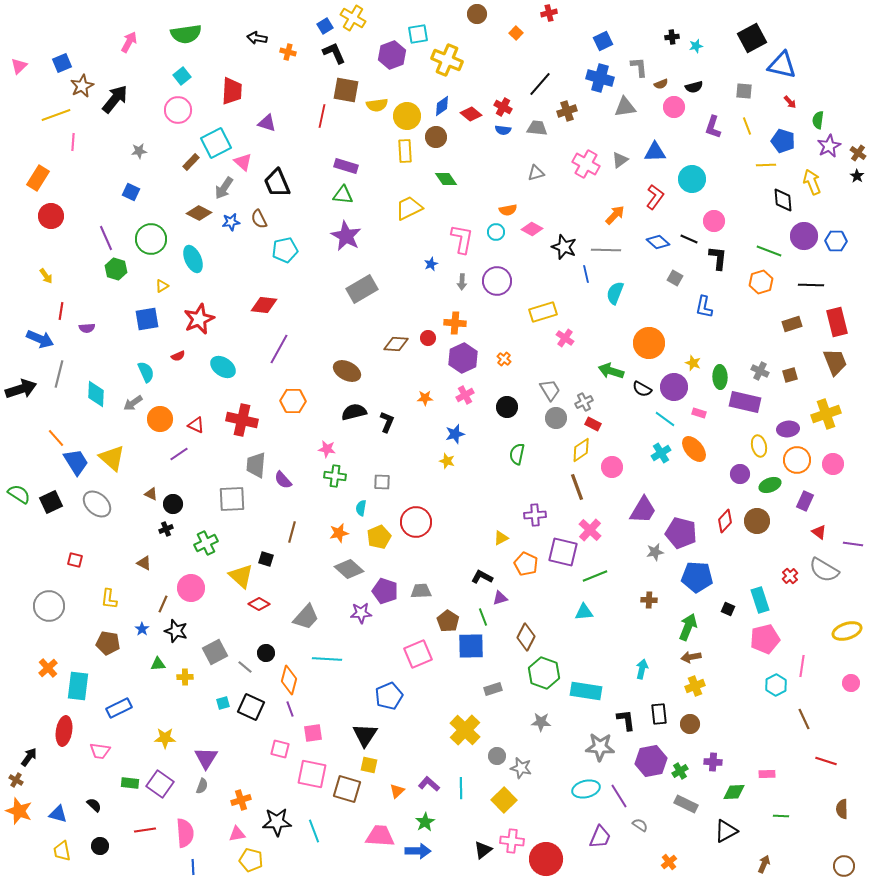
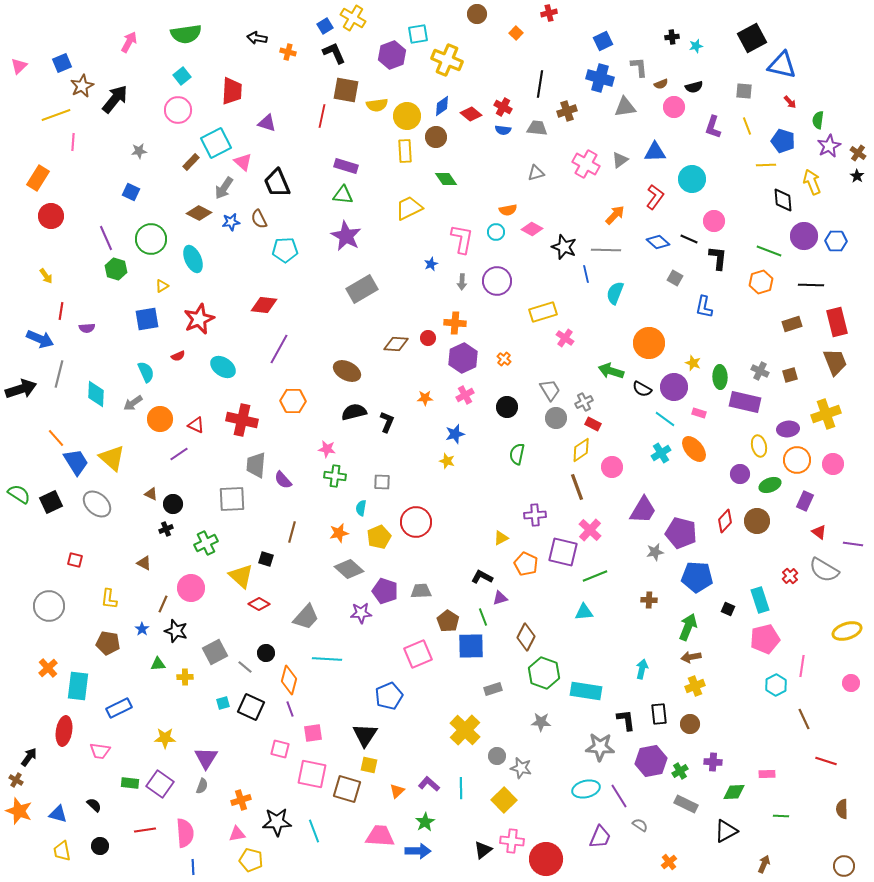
black line at (540, 84): rotated 32 degrees counterclockwise
cyan pentagon at (285, 250): rotated 10 degrees clockwise
